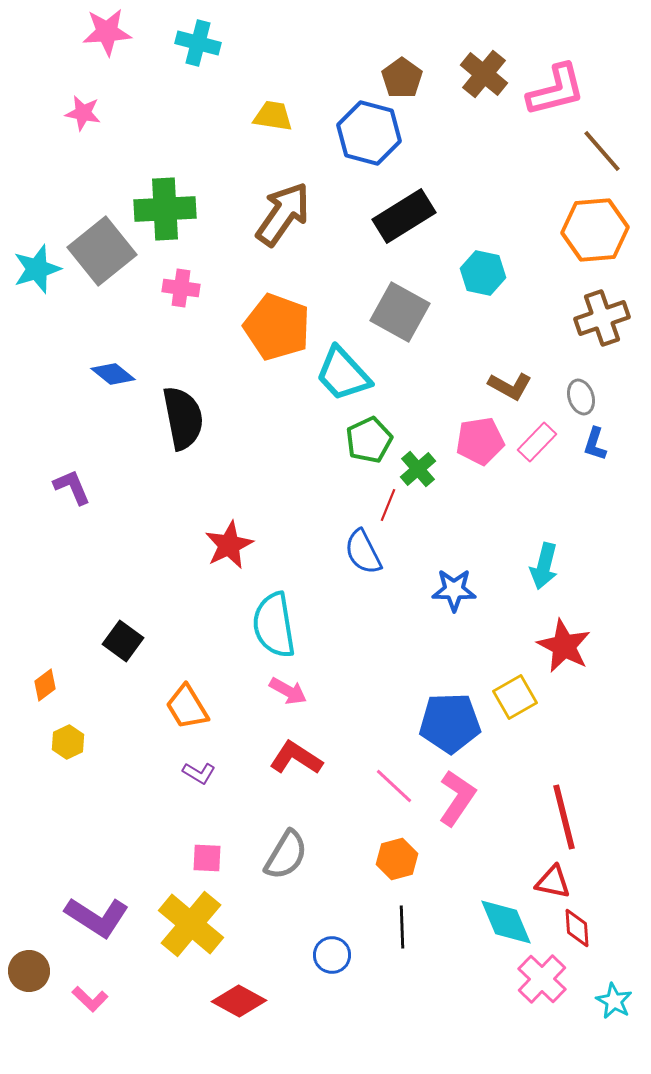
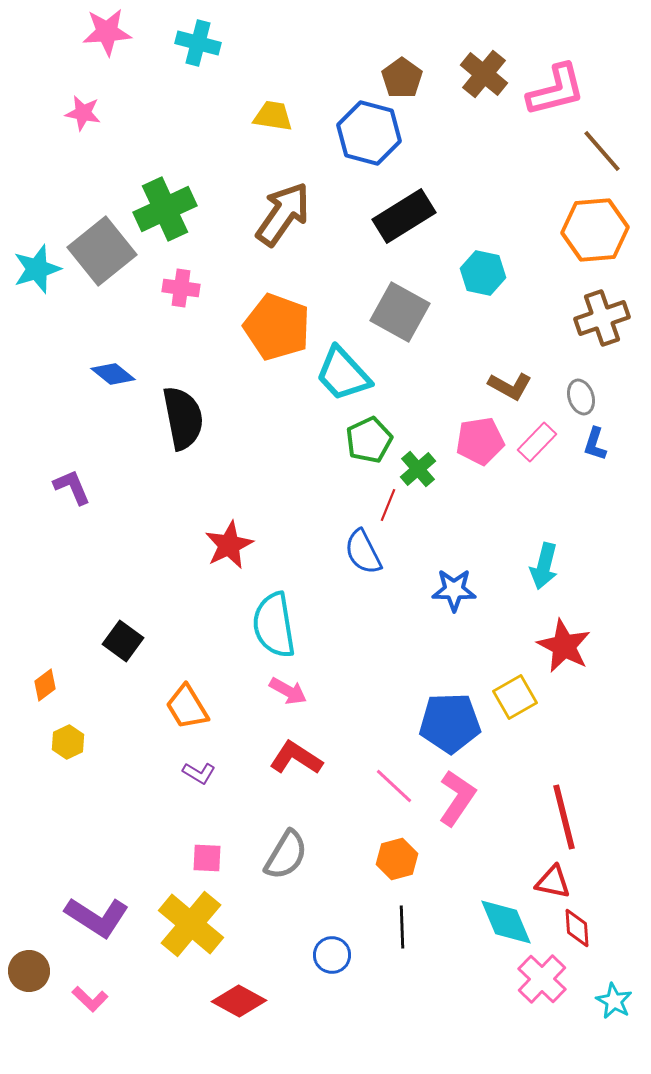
green cross at (165, 209): rotated 22 degrees counterclockwise
